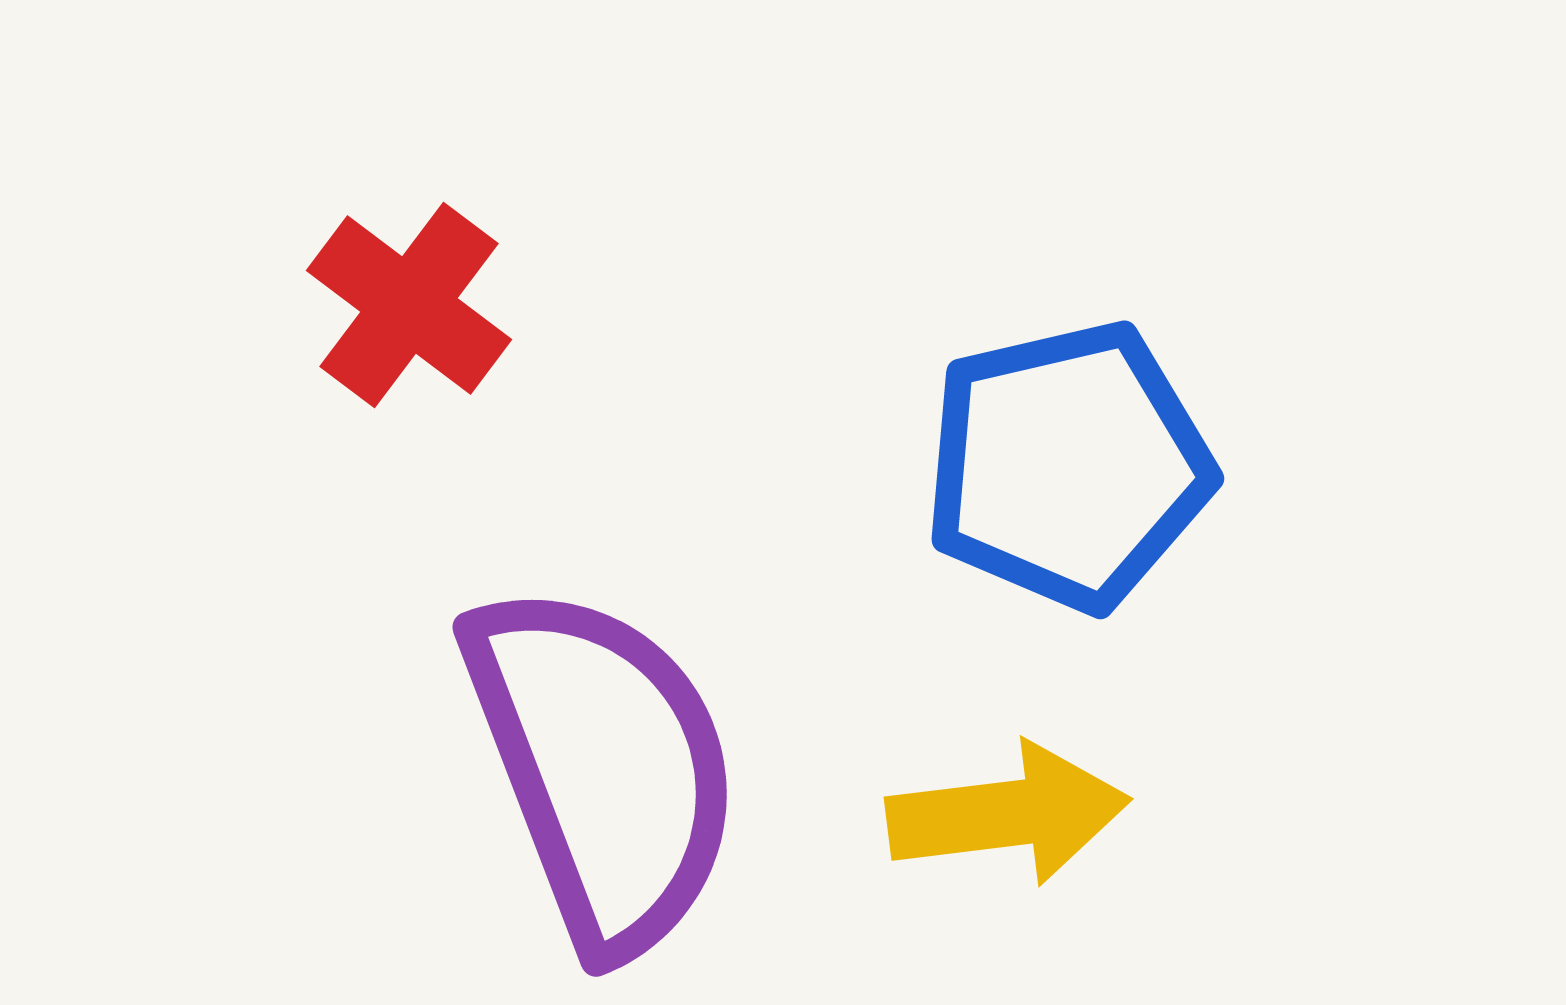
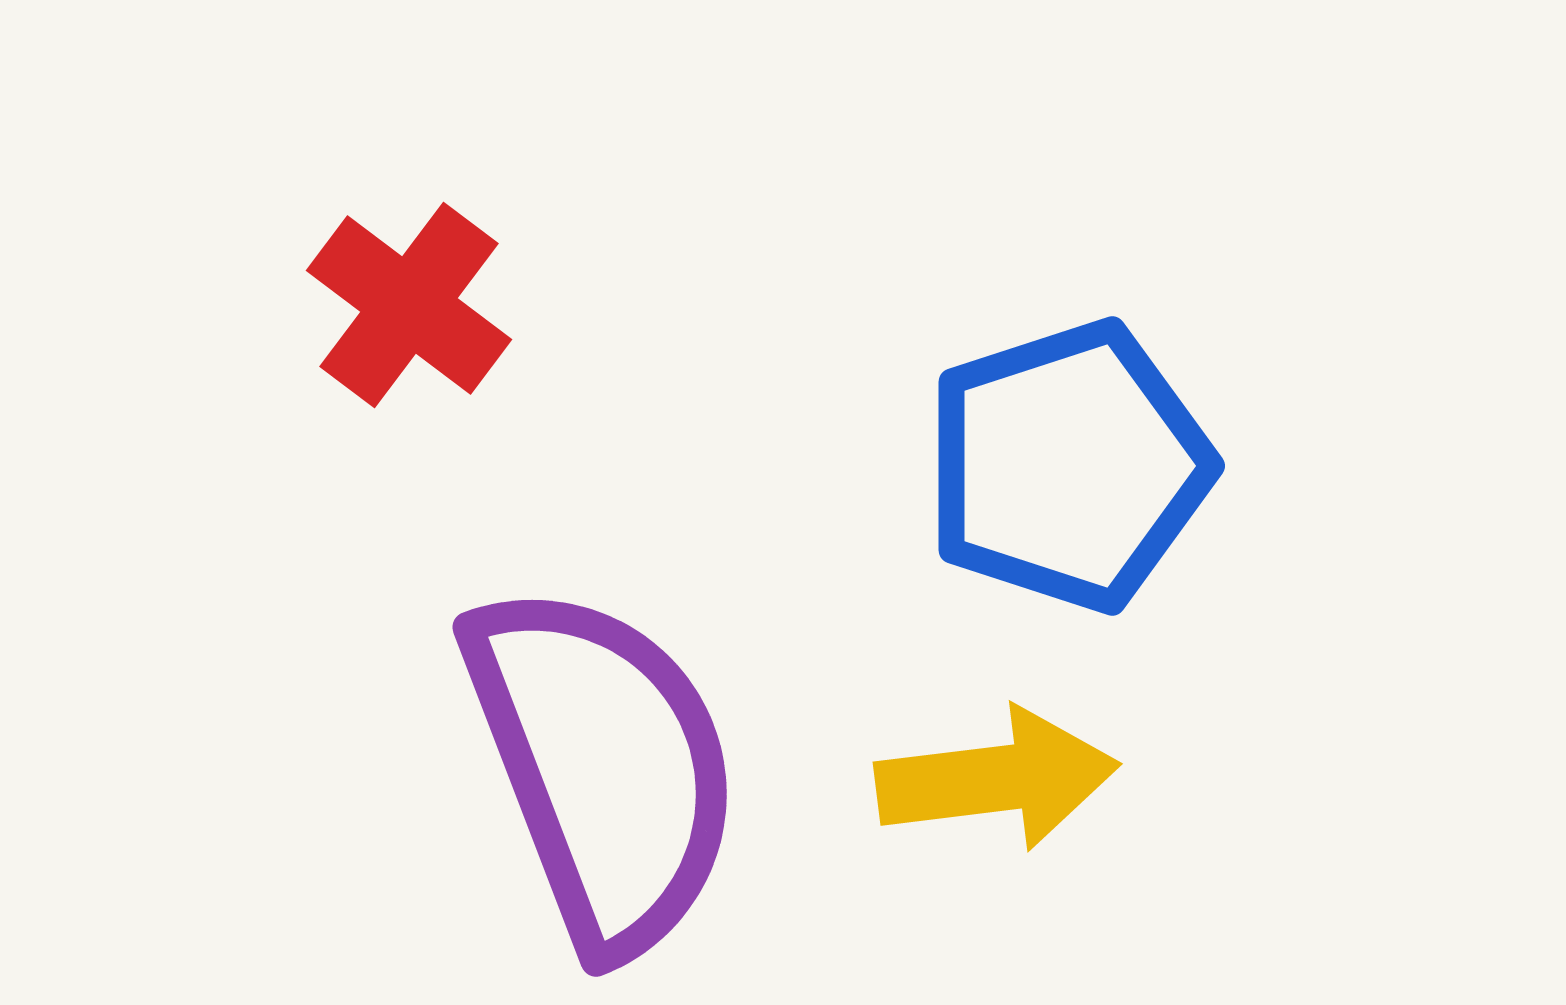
blue pentagon: rotated 5 degrees counterclockwise
yellow arrow: moved 11 px left, 35 px up
